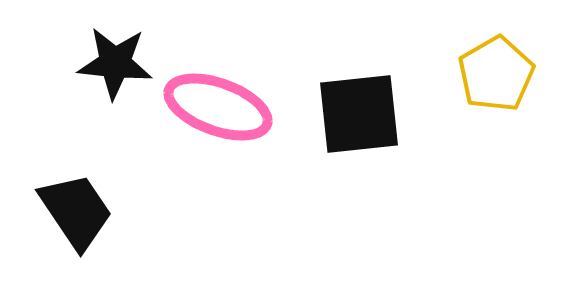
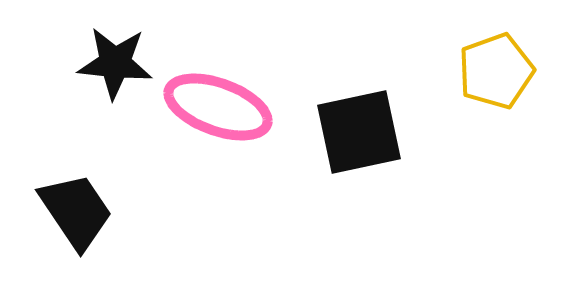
yellow pentagon: moved 3 px up; rotated 10 degrees clockwise
black square: moved 18 px down; rotated 6 degrees counterclockwise
